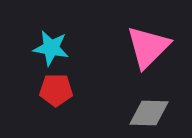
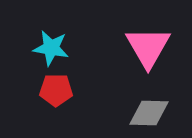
pink triangle: rotated 15 degrees counterclockwise
